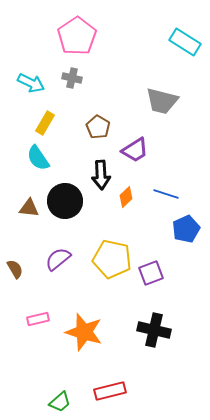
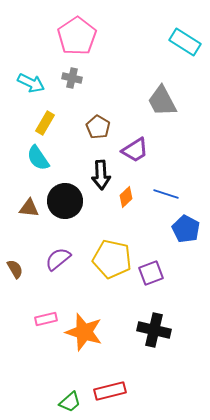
gray trapezoid: rotated 48 degrees clockwise
blue pentagon: rotated 20 degrees counterclockwise
pink rectangle: moved 8 px right
green trapezoid: moved 10 px right
